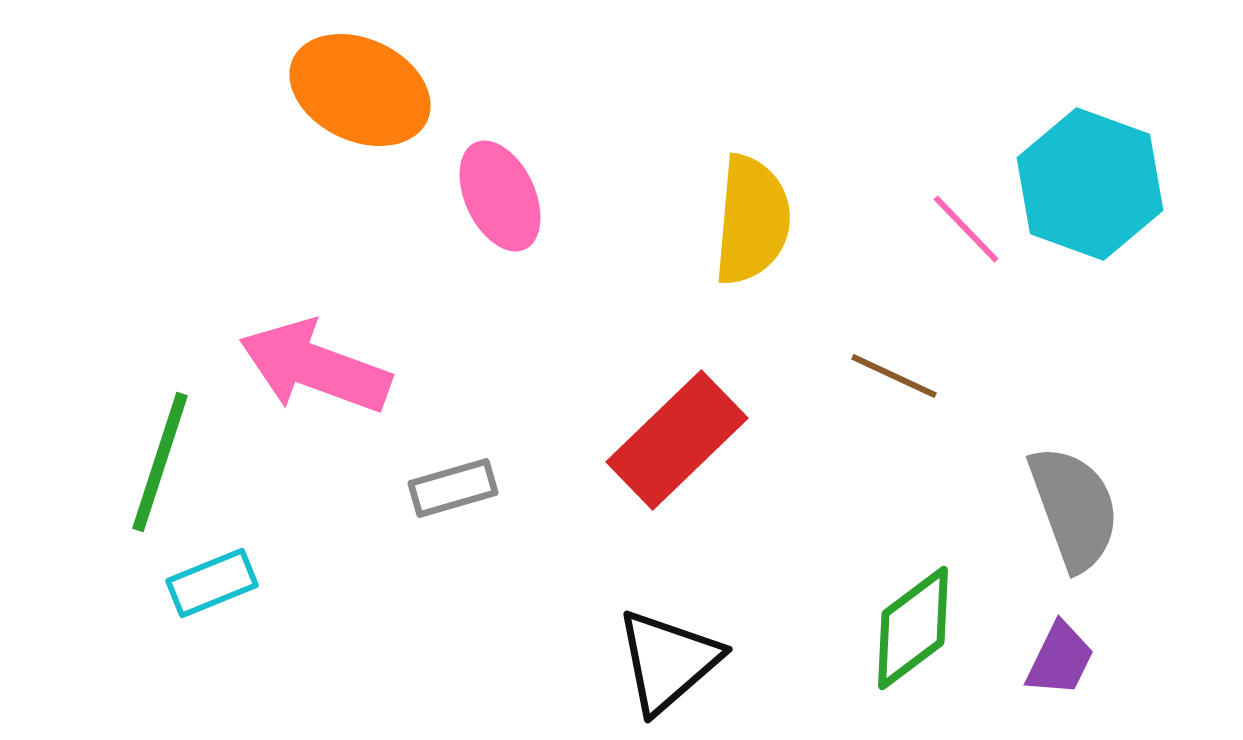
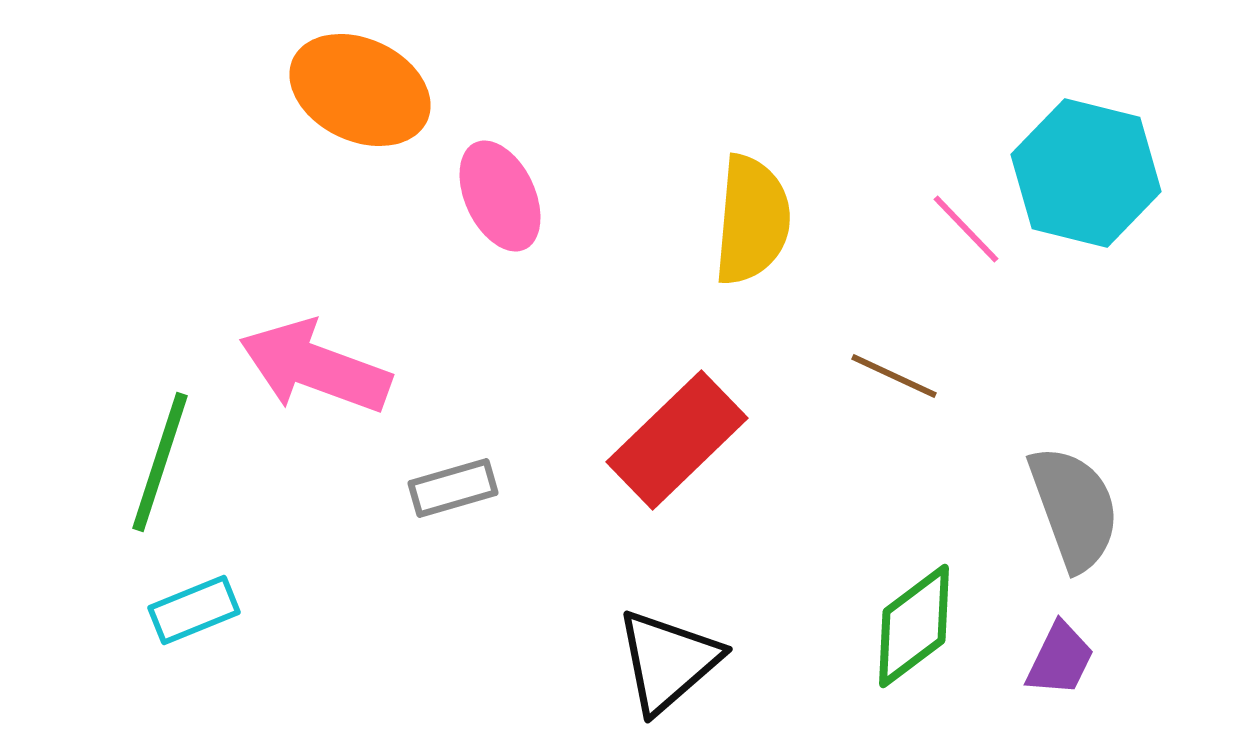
cyan hexagon: moved 4 px left, 11 px up; rotated 6 degrees counterclockwise
cyan rectangle: moved 18 px left, 27 px down
green diamond: moved 1 px right, 2 px up
